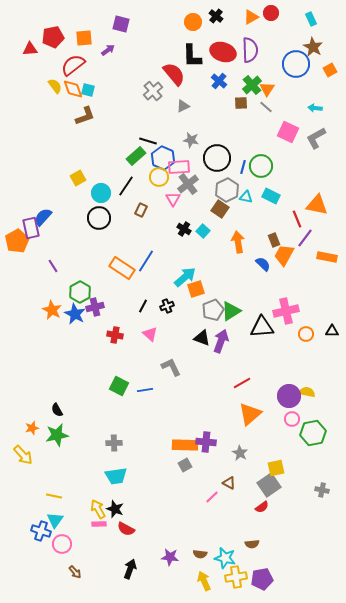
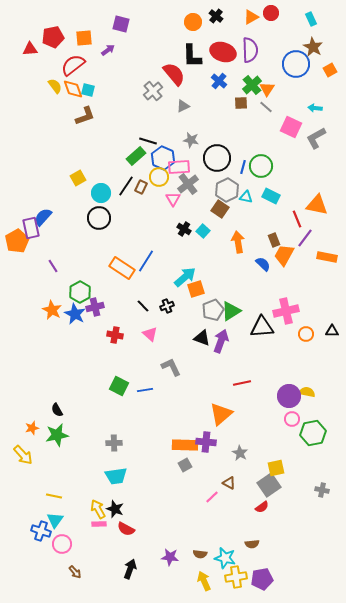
pink square at (288, 132): moved 3 px right, 5 px up
brown rectangle at (141, 210): moved 23 px up
black line at (143, 306): rotated 72 degrees counterclockwise
red line at (242, 383): rotated 18 degrees clockwise
orange triangle at (250, 414): moved 29 px left
